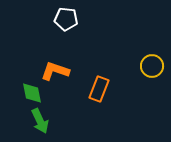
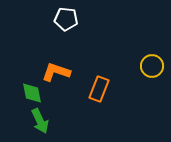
orange L-shape: moved 1 px right, 1 px down
